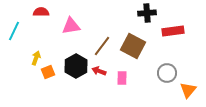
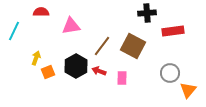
gray circle: moved 3 px right
